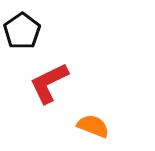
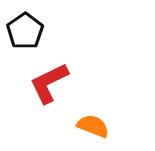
black pentagon: moved 3 px right
